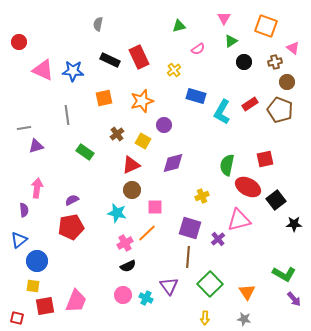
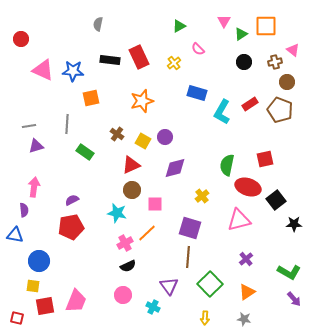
pink triangle at (224, 18): moved 3 px down
green triangle at (179, 26): rotated 16 degrees counterclockwise
orange square at (266, 26): rotated 20 degrees counterclockwise
green triangle at (231, 41): moved 10 px right, 7 px up
red circle at (19, 42): moved 2 px right, 3 px up
pink triangle at (293, 48): moved 2 px down
pink semicircle at (198, 49): rotated 80 degrees clockwise
black rectangle at (110, 60): rotated 18 degrees counterclockwise
yellow cross at (174, 70): moved 7 px up
blue rectangle at (196, 96): moved 1 px right, 3 px up
orange square at (104, 98): moved 13 px left
gray line at (67, 115): moved 9 px down; rotated 12 degrees clockwise
purple circle at (164, 125): moved 1 px right, 12 px down
gray line at (24, 128): moved 5 px right, 2 px up
brown cross at (117, 134): rotated 16 degrees counterclockwise
purple diamond at (173, 163): moved 2 px right, 5 px down
red ellipse at (248, 187): rotated 10 degrees counterclockwise
pink arrow at (37, 188): moved 3 px left, 1 px up
yellow cross at (202, 196): rotated 16 degrees counterclockwise
pink square at (155, 207): moved 3 px up
purple cross at (218, 239): moved 28 px right, 20 px down
blue triangle at (19, 240): moved 4 px left, 5 px up; rotated 48 degrees clockwise
blue circle at (37, 261): moved 2 px right
green L-shape at (284, 274): moved 5 px right, 2 px up
orange triangle at (247, 292): rotated 30 degrees clockwise
cyan cross at (146, 298): moved 7 px right, 9 px down
